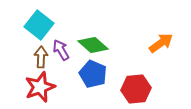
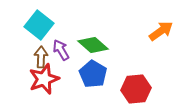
orange arrow: moved 12 px up
blue pentagon: rotated 8 degrees clockwise
red star: moved 4 px right, 8 px up
